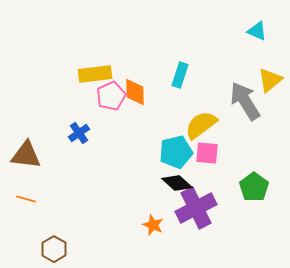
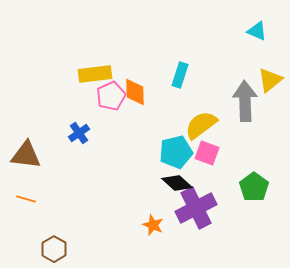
gray arrow: rotated 30 degrees clockwise
pink square: rotated 15 degrees clockwise
